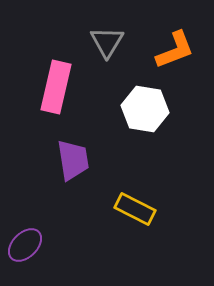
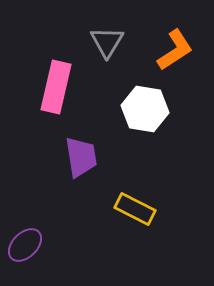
orange L-shape: rotated 12 degrees counterclockwise
purple trapezoid: moved 8 px right, 3 px up
